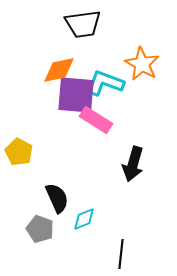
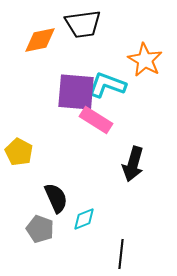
orange star: moved 3 px right, 4 px up
orange diamond: moved 19 px left, 30 px up
cyan L-shape: moved 2 px right, 2 px down
purple square: moved 3 px up
black semicircle: moved 1 px left
